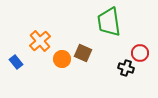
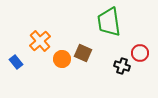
black cross: moved 4 px left, 2 px up
